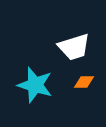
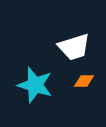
orange diamond: moved 1 px up
